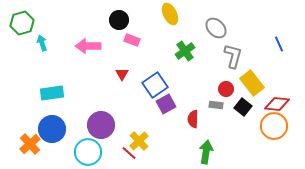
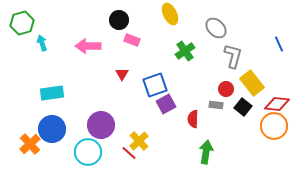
blue square: rotated 15 degrees clockwise
